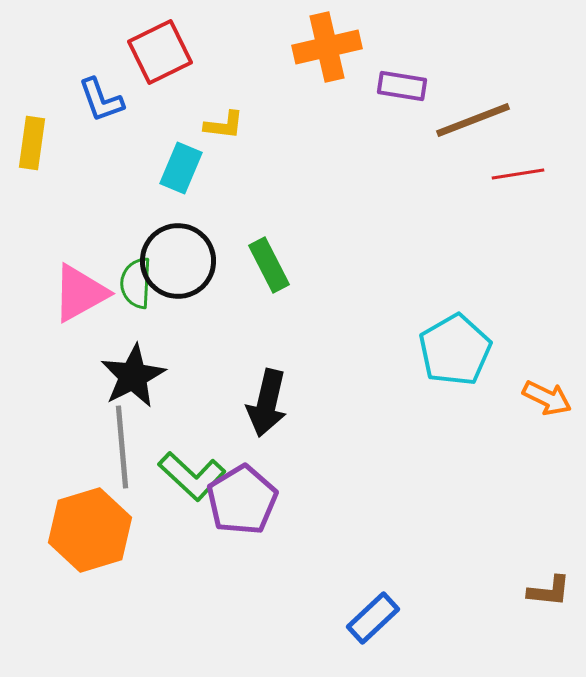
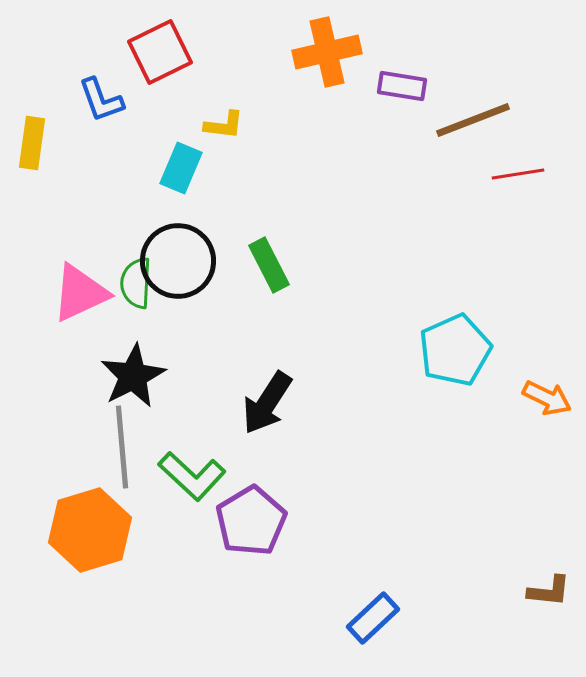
orange cross: moved 5 px down
pink triangle: rotated 4 degrees clockwise
cyan pentagon: rotated 6 degrees clockwise
black arrow: rotated 20 degrees clockwise
purple pentagon: moved 9 px right, 21 px down
